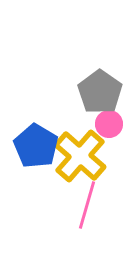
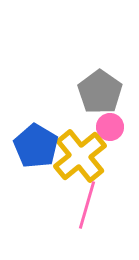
pink circle: moved 1 px right, 3 px down
yellow cross: rotated 10 degrees clockwise
